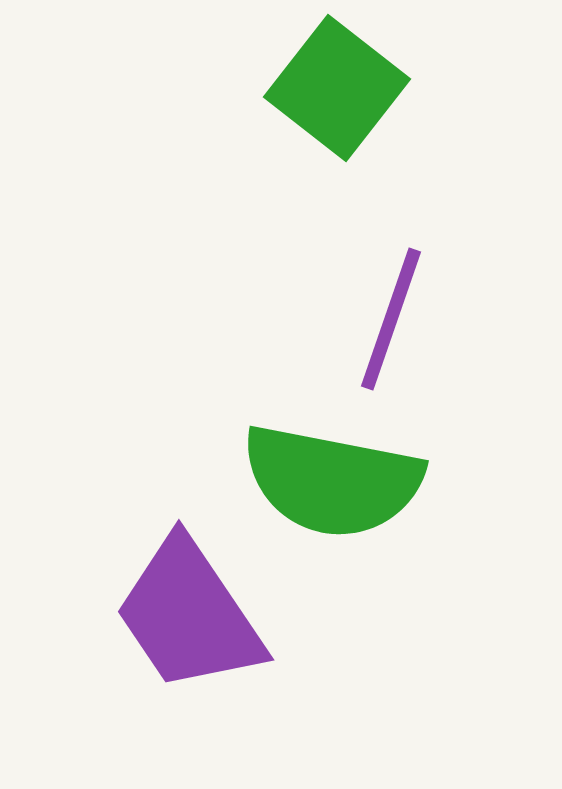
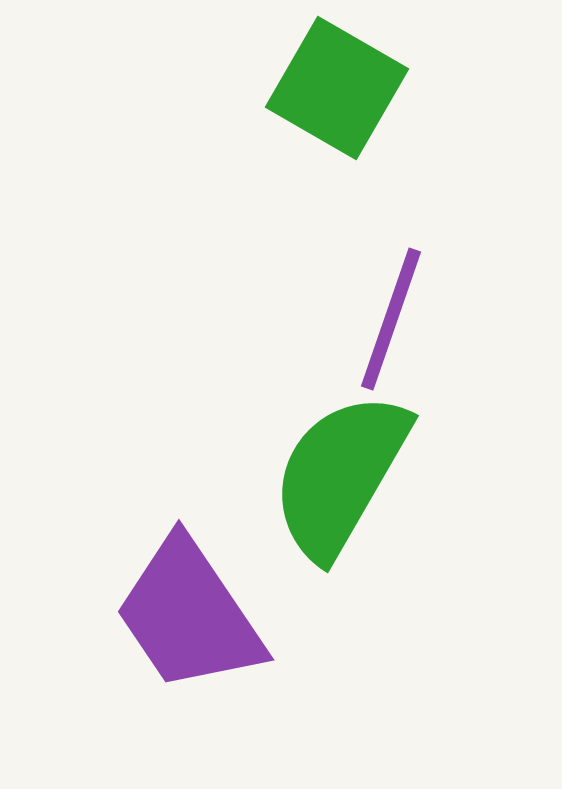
green square: rotated 8 degrees counterclockwise
green semicircle: moved 8 px right, 6 px up; rotated 109 degrees clockwise
